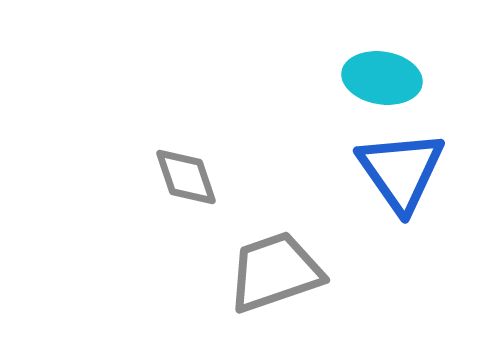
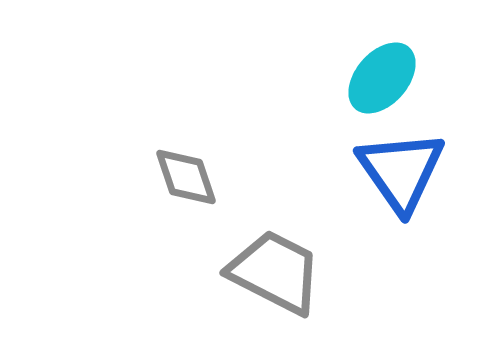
cyan ellipse: rotated 58 degrees counterclockwise
gray trapezoid: rotated 46 degrees clockwise
